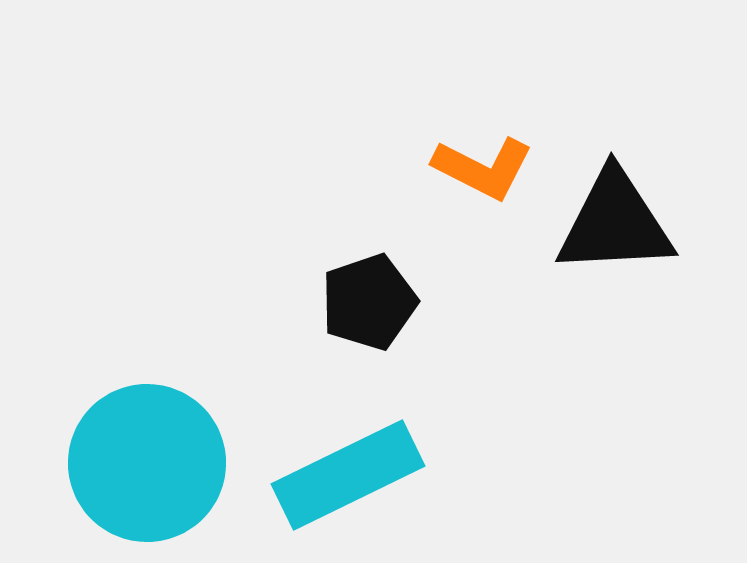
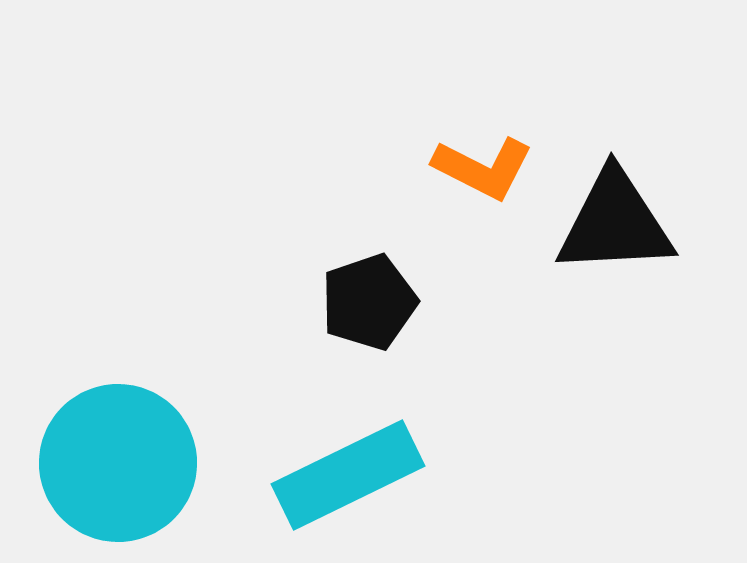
cyan circle: moved 29 px left
